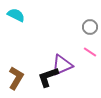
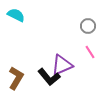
gray circle: moved 2 px left, 1 px up
pink line: rotated 24 degrees clockwise
black L-shape: moved 1 px right; rotated 110 degrees counterclockwise
